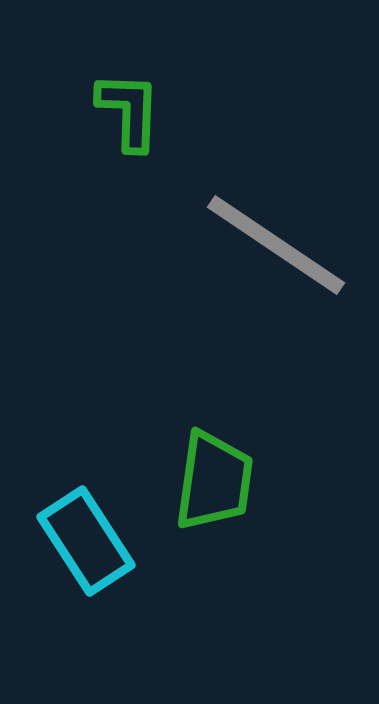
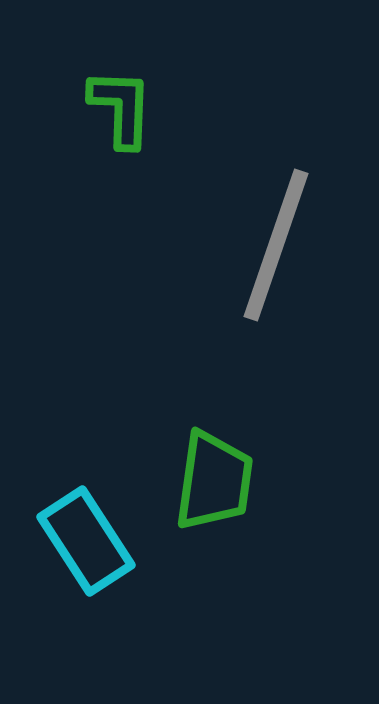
green L-shape: moved 8 px left, 3 px up
gray line: rotated 75 degrees clockwise
